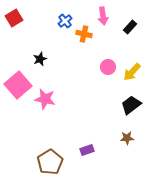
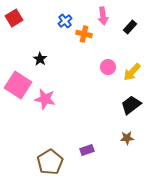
black star: rotated 16 degrees counterclockwise
pink square: rotated 16 degrees counterclockwise
